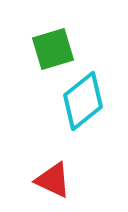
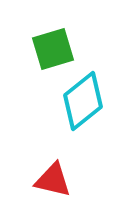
red triangle: rotated 12 degrees counterclockwise
